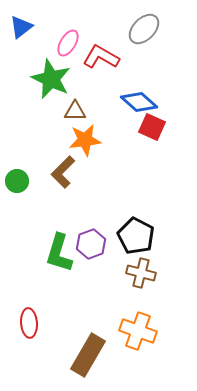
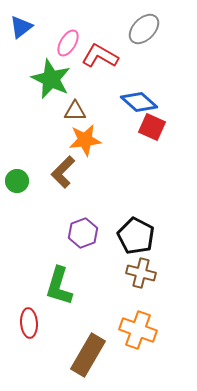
red L-shape: moved 1 px left, 1 px up
purple hexagon: moved 8 px left, 11 px up
green L-shape: moved 33 px down
orange cross: moved 1 px up
